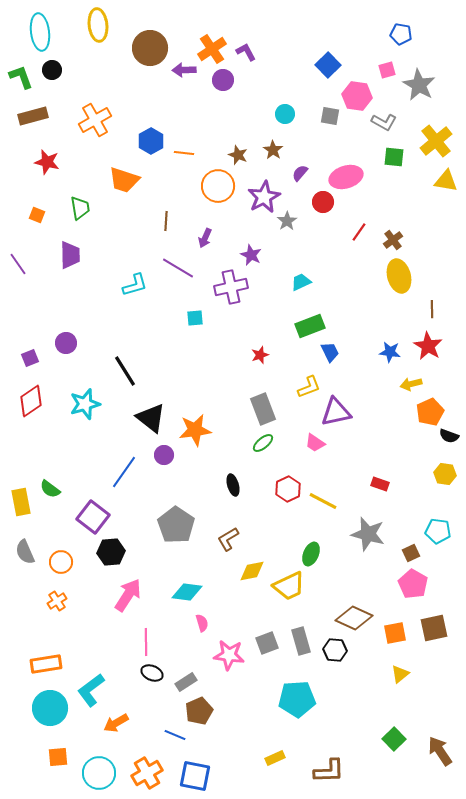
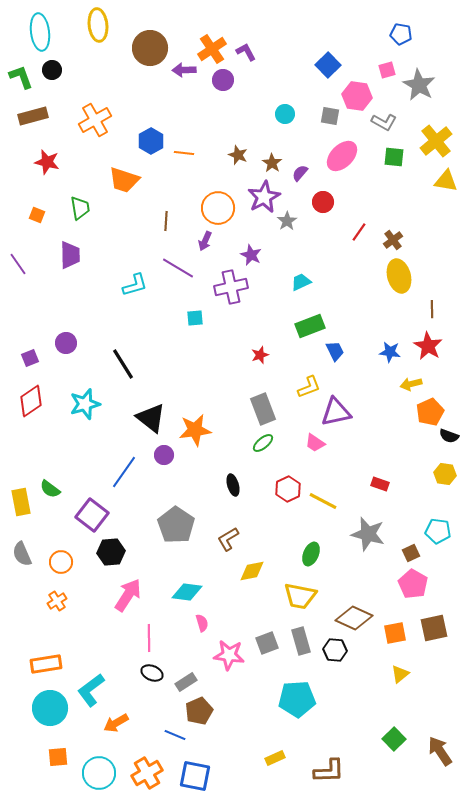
brown star at (273, 150): moved 1 px left, 13 px down
pink ellipse at (346, 177): moved 4 px left, 21 px up; rotated 28 degrees counterclockwise
orange circle at (218, 186): moved 22 px down
purple arrow at (205, 238): moved 3 px down
blue trapezoid at (330, 352): moved 5 px right, 1 px up
black line at (125, 371): moved 2 px left, 7 px up
purple square at (93, 517): moved 1 px left, 2 px up
gray semicircle at (25, 552): moved 3 px left, 2 px down
yellow trapezoid at (289, 586): moved 11 px right, 10 px down; rotated 36 degrees clockwise
pink line at (146, 642): moved 3 px right, 4 px up
